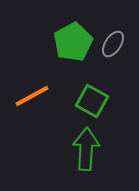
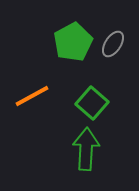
green square: moved 2 px down; rotated 12 degrees clockwise
